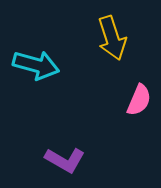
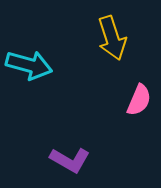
cyan arrow: moved 7 px left
purple L-shape: moved 5 px right
